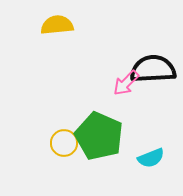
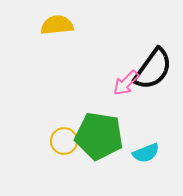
black semicircle: rotated 129 degrees clockwise
green pentagon: rotated 15 degrees counterclockwise
yellow circle: moved 2 px up
cyan semicircle: moved 5 px left, 5 px up
